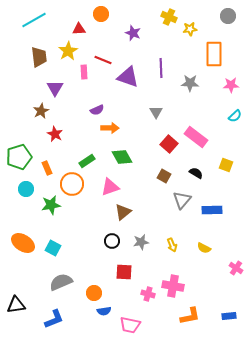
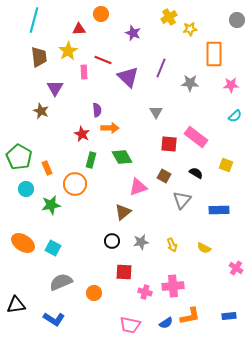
gray circle at (228, 16): moved 9 px right, 4 px down
yellow cross at (169, 17): rotated 35 degrees clockwise
cyan line at (34, 20): rotated 45 degrees counterclockwise
purple line at (161, 68): rotated 24 degrees clockwise
purple triangle at (128, 77): rotated 25 degrees clockwise
purple semicircle at (97, 110): rotated 72 degrees counterclockwise
brown star at (41, 111): rotated 21 degrees counterclockwise
red star at (55, 134): moved 27 px right
red square at (169, 144): rotated 36 degrees counterclockwise
green pentagon at (19, 157): rotated 25 degrees counterclockwise
green rectangle at (87, 161): moved 4 px right, 1 px up; rotated 42 degrees counterclockwise
orange circle at (72, 184): moved 3 px right
pink triangle at (110, 187): moved 28 px right
blue rectangle at (212, 210): moved 7 px right
pink cross at (173, 286): rotated 15 degrees counterclockwise
pink cross at (148, 294): moved 3 px left, 2 px up
blue semicircle at (104, 311): moved 62 px right, 12 px down; rotated 24 degrees counterclockwise
blue L-shape at (54, 319): rotated 55 degrees clockwise
